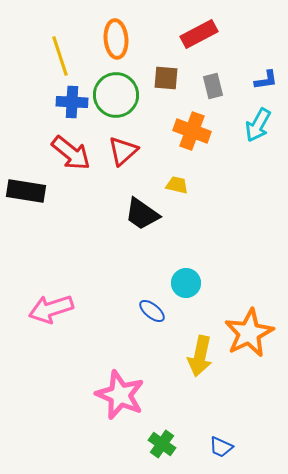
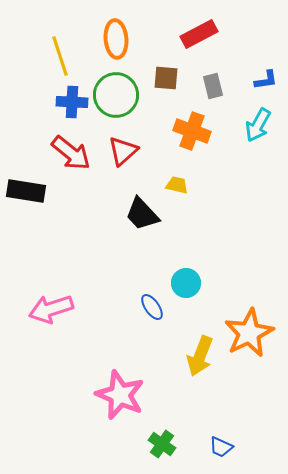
black trapezoid: rotated 12 degrees clockwise
blue ellipse: moved 4 px up; rotated 16 degrees clockwise
yellow arrow: rotated 9 degrees clockwise
